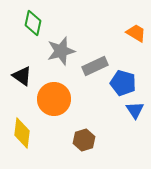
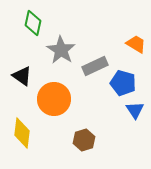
orange trapezoid: moved 11 px down
gray star: moved 1 px up; rotated 24 degrees counterclockwise
